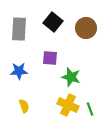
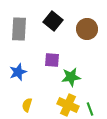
black square: moved 1 px up
brown circle: moved 1 px right, 1 px down
purple square: moved 2 px right, 2 px down
blue star: moved 1 px left, 1 px down; rotated 18 degrees counterclockwise
green star: rotated 24 degrees counterclockwise
yellow semicircle: moved 3 px right, 1 px up; rotated 144 degrees counterclockwise
